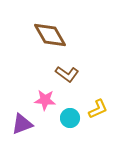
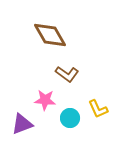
yellow L-shape: rotated 90 degrees clockwise
